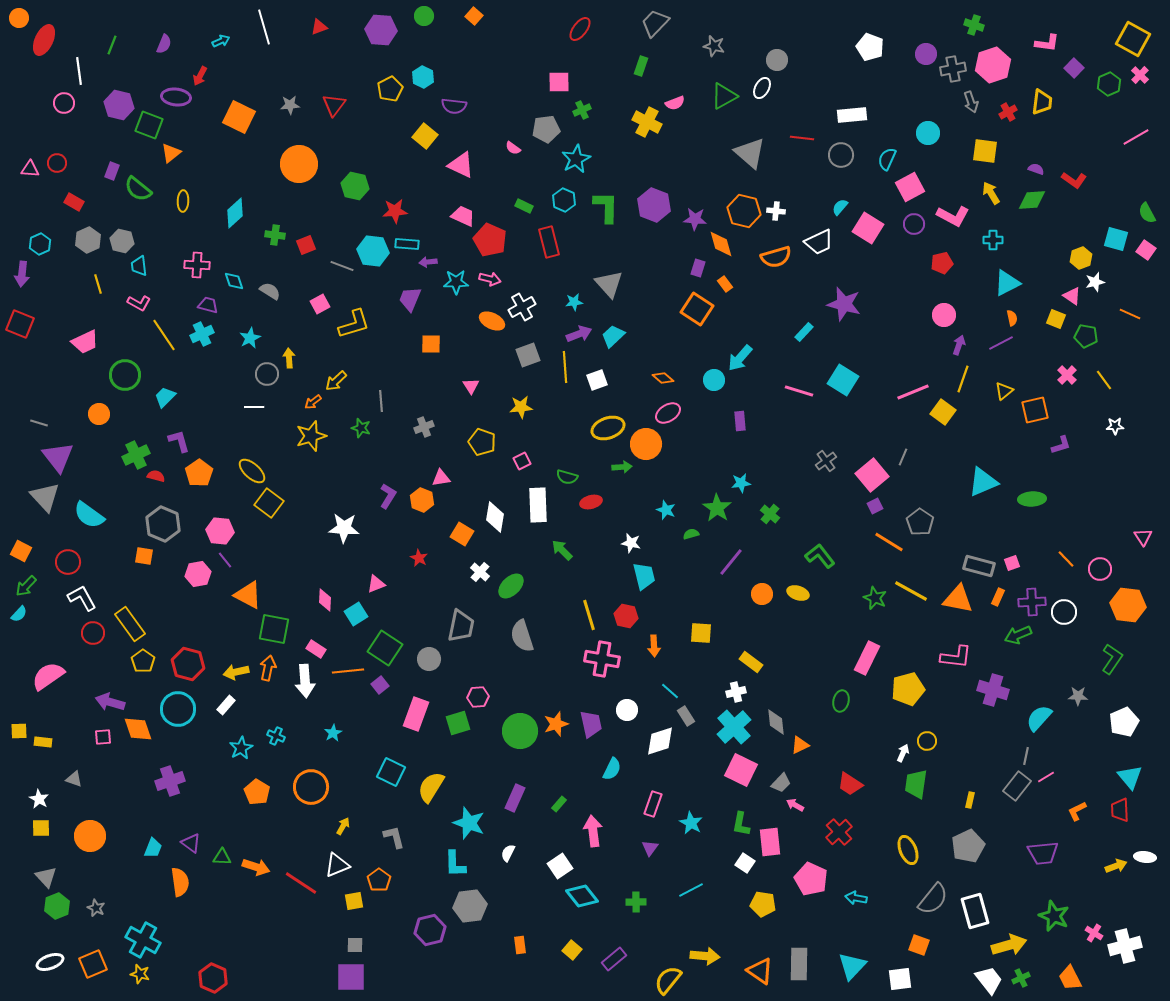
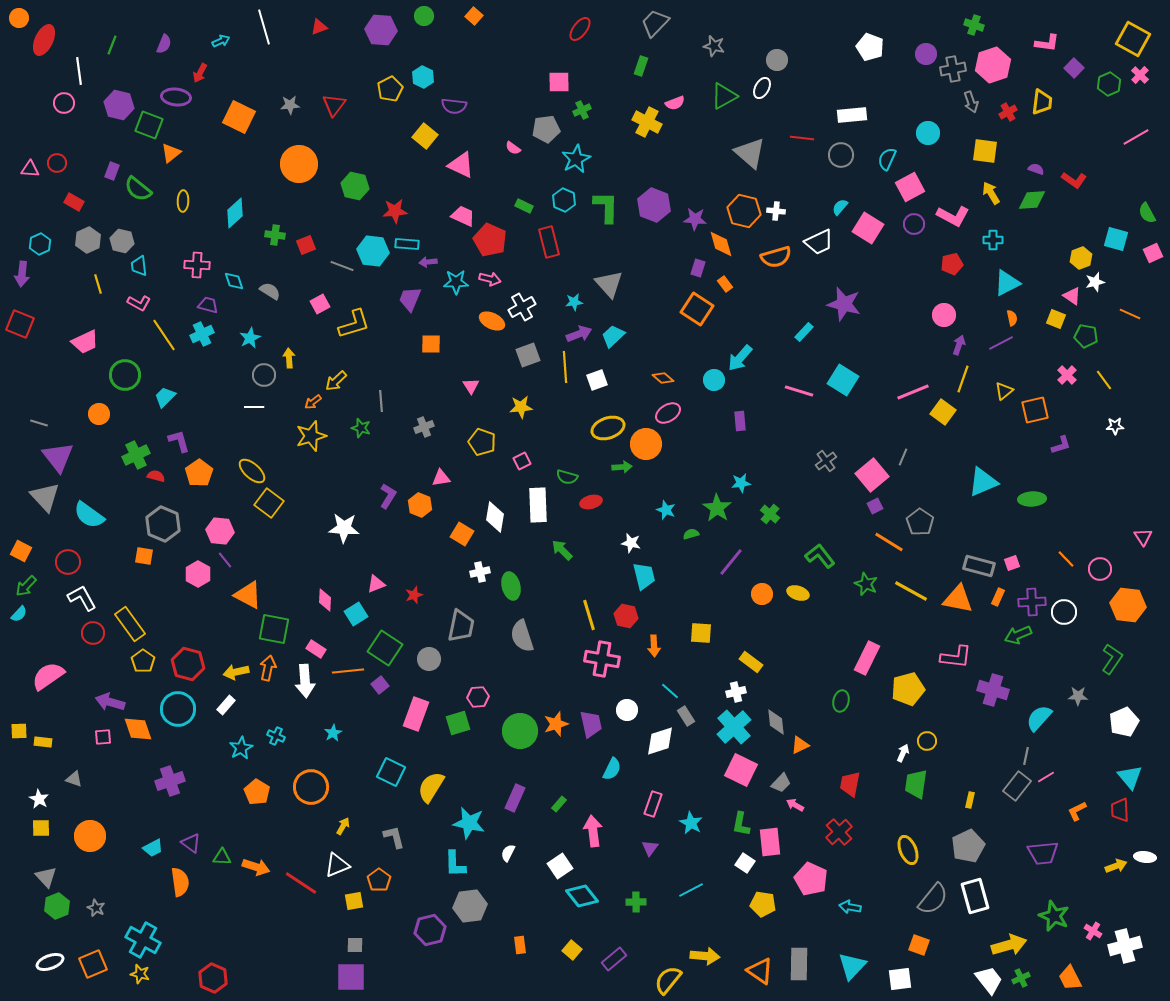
red arrow at (200, 76): moved 3 px up
pink square at (1146, 250): moved 7 px right, 3 px down; rotated 30 degrees clockwise
red pentagon at (942, 263): moved 10 px right, 1 px down
gray circle at (267, 374): moved 3 px left, 1 px down
orange hexagon at (422, 500): moved 2 px left, 5 px down
red star at (419, 558): moved 5 px left, 37 px down; rotated 24 degrees clockwise
white cross at (480, 572): rotated 36 degrees clockwise
pink hexagon at (198, 574): rotated 20 degrees counterclockwise
green ellipse at (511, 586): rotated 60 degrees counterclockwise
green star at (875, 598): moved 9 px left, 14 px up
red trapezoid at (850, 784): rotated 68 degrees clockwise
cyan star at (469, 823): rotated 8 degrees counterclockwise
cyan trapezoid at (153, 848): rotated 40 degrees clockwise
cyan arrow at (856, 898): moved 6 px left, 9 px down
white rectangle at (975, 911): moved 15 px up
pink cross at (1094, 933): moved 1 px left, 2 px up
